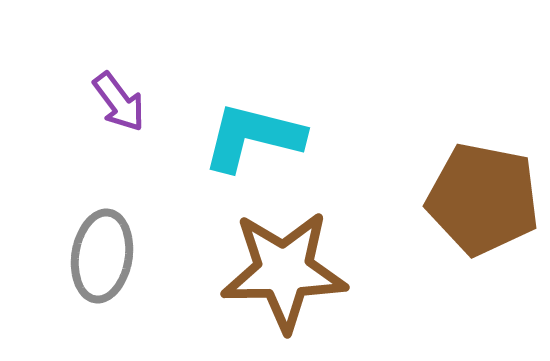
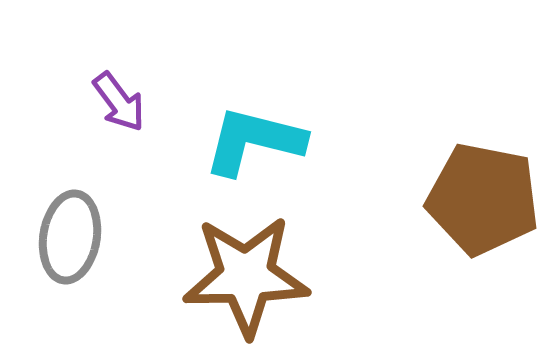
cyan L-shape: moved 1 px right, 4 px down
gray ellipse: moved 32 px left, 19 px up
brown star: moved 38 px left, 5 px down
